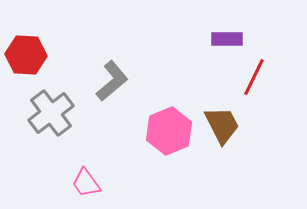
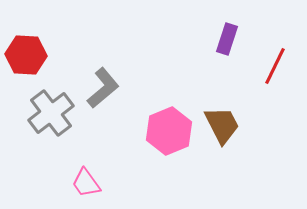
purple rectangle: rotated 72 degrees counterclockwise
red line: moved 21 px right, 11 px up
gray L-shape: moved 9 px left, 7 px down
